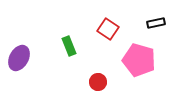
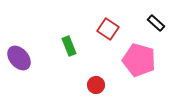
black rectangle: rotated 54 degrees clockwise
purple ellipse: rotated 70 degrees counterclockwise
red circle: moved 2 px left, 3 px down
